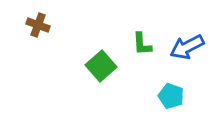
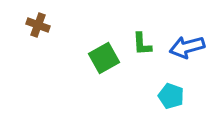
blue arrow: rotated 12 degrees clockwise
green square: moved 3 px right, 8 px up; rotated 12 degrees clockwise
